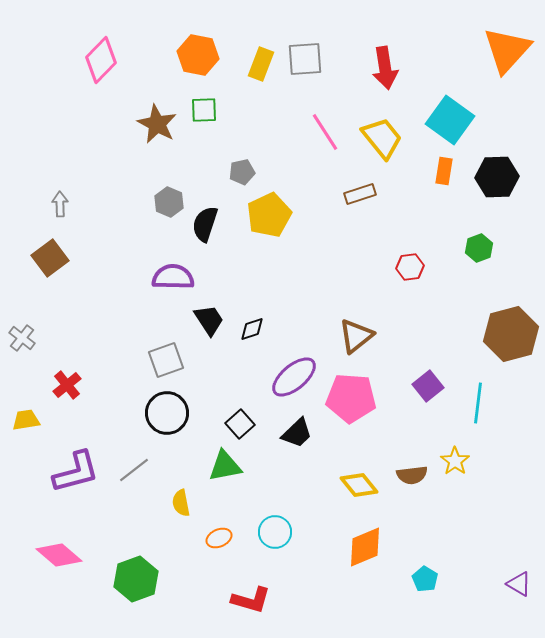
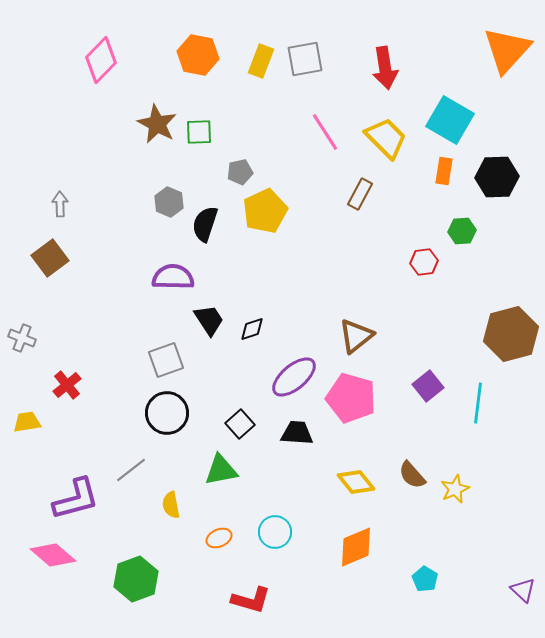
gray square at (305, 59): rotated 6 degrees counterclockwise
yellow rectangle at (261, 64): moved 3 px up
green square at (204, 110): moved 5 px left, 22 px down
cyan square at (450, 120): rotated 6 degrees counterclockwise
yellow trapezoid at (382, 138): moved 4 px right; rotated 6 degrees counterclockwise
gray pentagon at (242, 172): moved 2 px left
brown rectangle at (360, 194): rotated 44 degrees counterclockwise
yellow pentagon at (269, 215): moved 4 px left, 4 px up
green hexagon at (479, 248): moved 17 px left, 17 px up; rotated 16 degrees clockwise
red hexagon at (410, 267): moved 14 px right, 5 px up
gray cross at (22, 338): rotated 16 degrees counterclockwise
pink pentagon at (351, 398): rotated 12 degrees clockwise
yellow trapezoid at (26, 420): moved 1 px right, 2 px down
black trapezoid at (297, 433): rotated 132 degrees counterclockwise
yellow star at (455, 461): moved 28 px down; rotated 12 degrees clockwise
green triangle at (225, 466): moved 4 px left, 4 px down
gray line at (134, 470): moved 3 px left
purple L-shape at (76, 472): moved 27 px down
brown semicircle at (412, 475): rotated 56 degrees clockwise
yellow diamond at (359, 485): moved 3 px left, 3 px up
yellow semicircle at (181, 503): moved 10 px left, 2 px down
orange diamond at (365, 547): moved 9 px left
pink diamond at (59, 555): moved 6 px left
purple triangle at (519, 584): moved 4 px right, 6 px down; rotated 12 degrees clockwise
